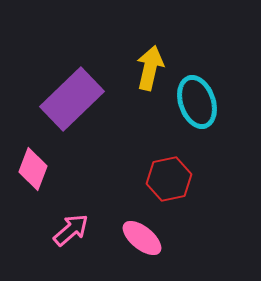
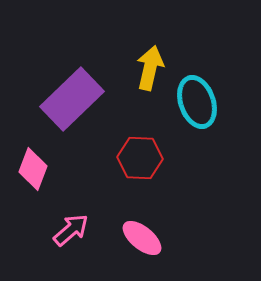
red hexagon: moved 29 px left, 21 px up; rotated 15 degrees clockwise
